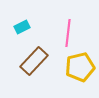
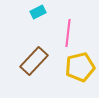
cyan rectangle: moved 16 px right, 15 px up
